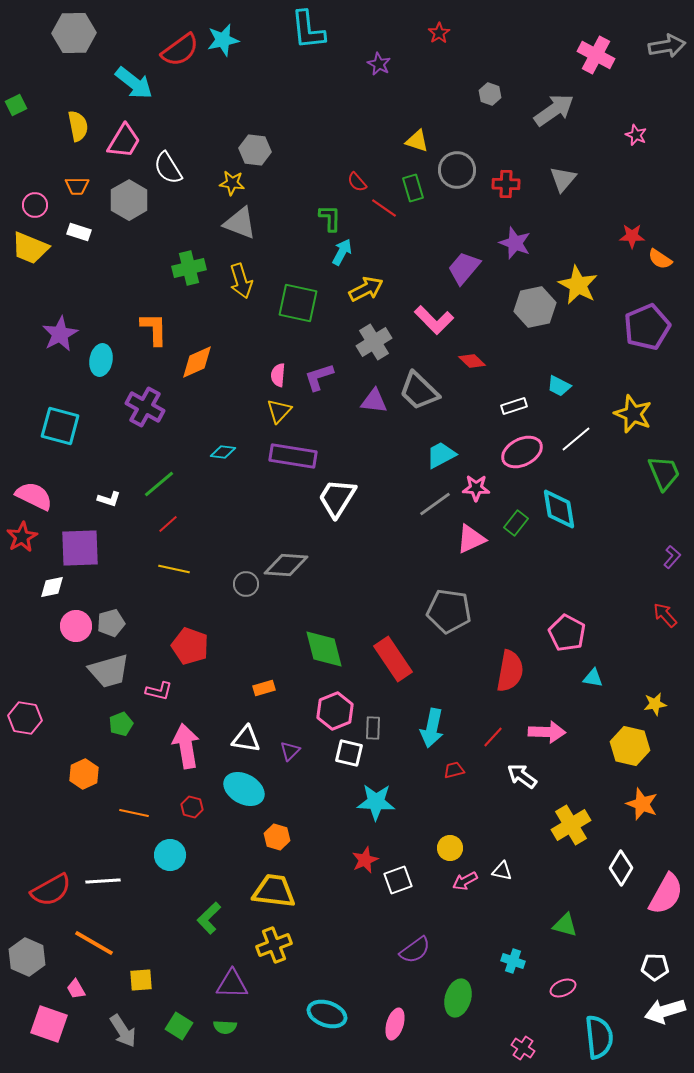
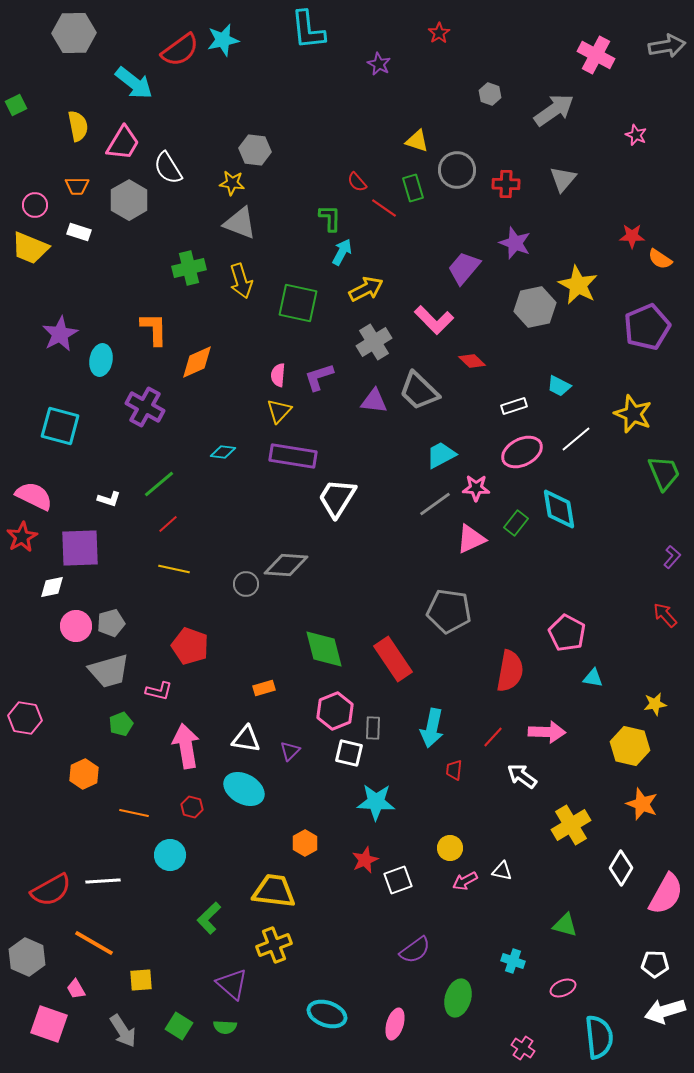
pink trapezoid at (124, 141): moved 1 px left, 2 px down
red trapezoid at (454, 770): rotated 70 degrees counterclockwise
orange hexagon at (277, 837): moved 28 px right, 6 px down; rotated 15 degrees clockwise
white pentagon at (655, 967): moved 3 px up
purple triangle at (232, 984): rotated 40 degrees clockwise
